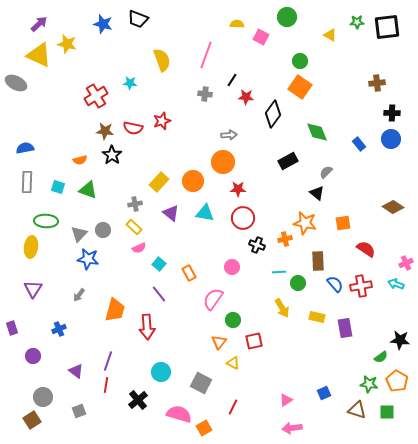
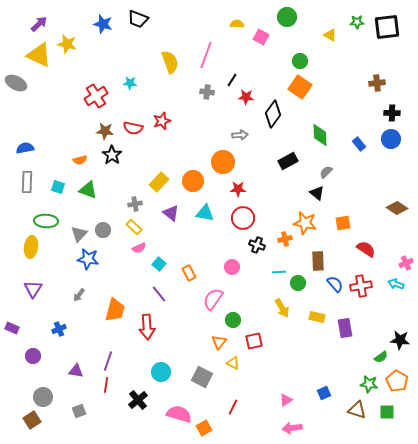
yellow semicircle at (162, 60): moved 8 px right, 2 px down
gray cross at (205, 94): moved 2 px right, 2 px up
green diamond at (317, 132): moved 3 px right, 3 px down; rotated 20 degrees clockwise
gray arrow at (229, 135): moved 11 px right
brown diamond at (393, 207): moved 4 px right, 1 px down
purple rectangle at (12, 328): rotated 48 degrees counterclockwise
purple triangle at (76, 371): rotated 28 degrees counterclockwise
gray square at (201, 383): moved 1 px right, 6 px up
